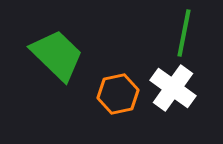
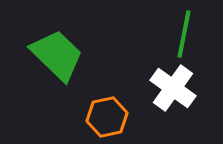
green line: moved 1 px down
orange hexagon: moved 11 px left, 23 px down
